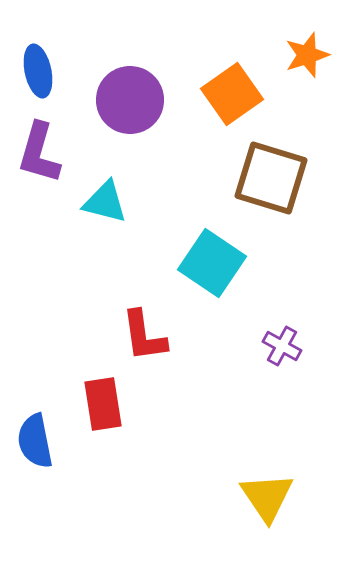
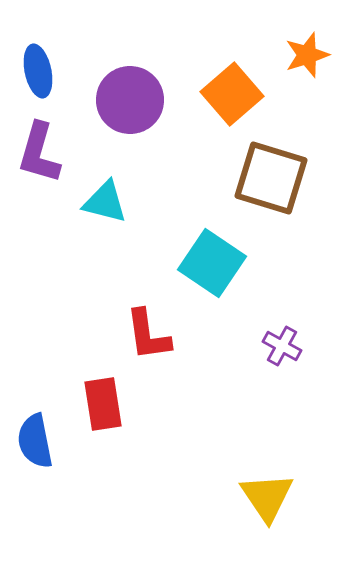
orange square: rotated 6 degrees counterclockwise
red L-shape: moved 4 px right, 1 px up
